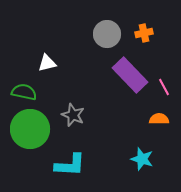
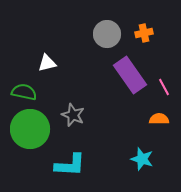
purple rectangle: rotated 9 degrees clockwise
